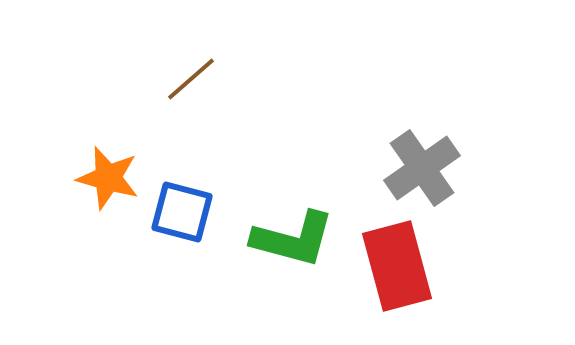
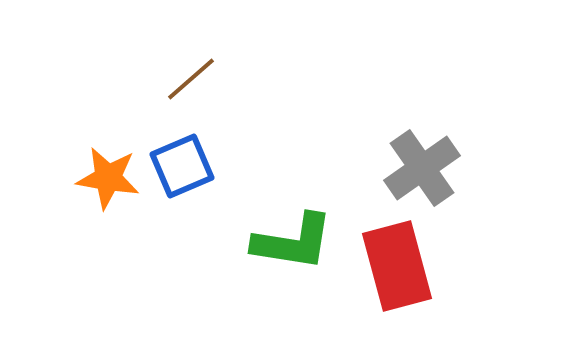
orange star: rotated 6 degrees counterclockwise
blue square: moved 46 px up; rotated 38 degrees counterclockwise
green L-shape: moved 3 px down; rotated 6 degrees counterclockwise
